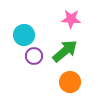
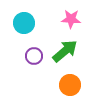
cyan circle: moved 12 px up
orange circle: moved 3 px down
